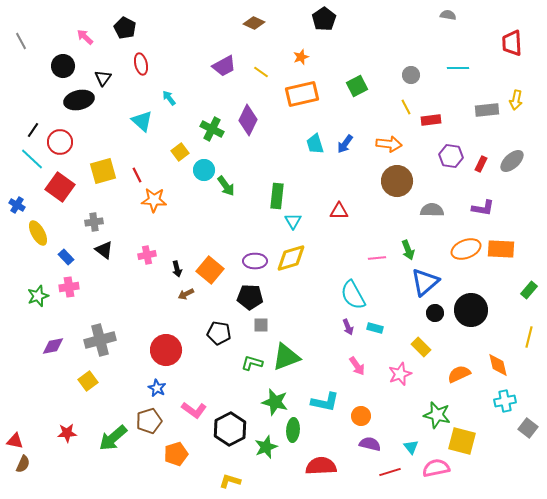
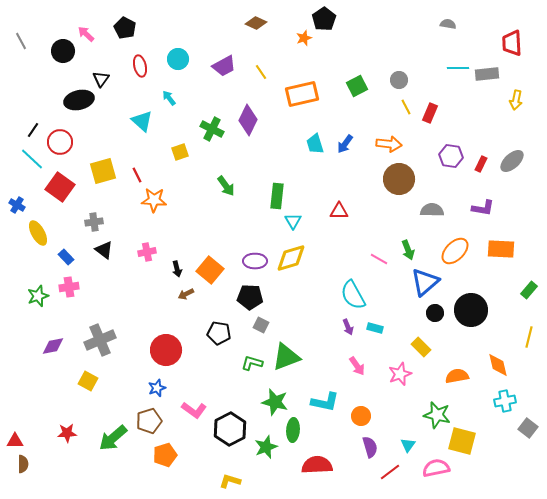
gray semicircle at (448, 15): moved 9 px down
brown diamond at (254, 23): moved 2 px right
pink arrow at (85, 37): moved 1 px right, 3 px up
orange star at (301, 57): moved 3 px right, 19 px up
red ellipse at (141, 64): moved 1 px left, 2 px down
black circle at (63, 66): moved 15 px up
yellow line at (261, 72): rotated 21 degrees clockwise
gray circle at (411, 75): moved 12 px left, 5 px down
black triangle at (103, 78): moved 2 px left, 1 px down
gray rectangle at (487, 110): moved 36 px up
red rectangle at (431, 120): moved 1 px left, 7 px up; rotated 60 degrees counterclockwise
yellow square at (180, 152): rotated 18 degrees clockwise
cyan circle at (204, 170): moved 26 px left, 111 px up
brown circle at (397, 181): moved 2 px right, 2 px up
orange ellipse at (466, 249): moved 11 px left, 2 px down; rotated 24 degrees counterclockwise
pink cross at (147, 255): moved 3 px up
pink line at (377, 258): moved 2 px right, 1 px down; rotated 36 degrees clockwise
gray square at (261, 325): rotated 28 degrees clockwise
gray cross at (100, 340): rotated 8 degrees counterclockwise
orange semicircle at (459, 374): moved 2 px left, 2 px down; rotated 15 degrees clockwise
yellow square at (88, 381): rotated 24 degrees counterclockwise
blue star at (157, 388): rotated 24 degrees clockwise
red triangle at (15, 441): rotated 12 degrees counterclockwise
purple semicircle at (370, 444): moved 3 px down; rotated 60 degrees clockwise
cyan triangle at (411, 447): moved 3 px left, 2 px up; rotated 14 degrees clockwise
orange pentagon at (176, 454): moved 11 px left, 1 px down
brown semicircle at (23, 464): rotated 24 degrees counterclockwise
red semicircle at (321, 466): moved 4 px left, 1 px up
red line at (390, 472): rotated 20 degrees counterclockwise
